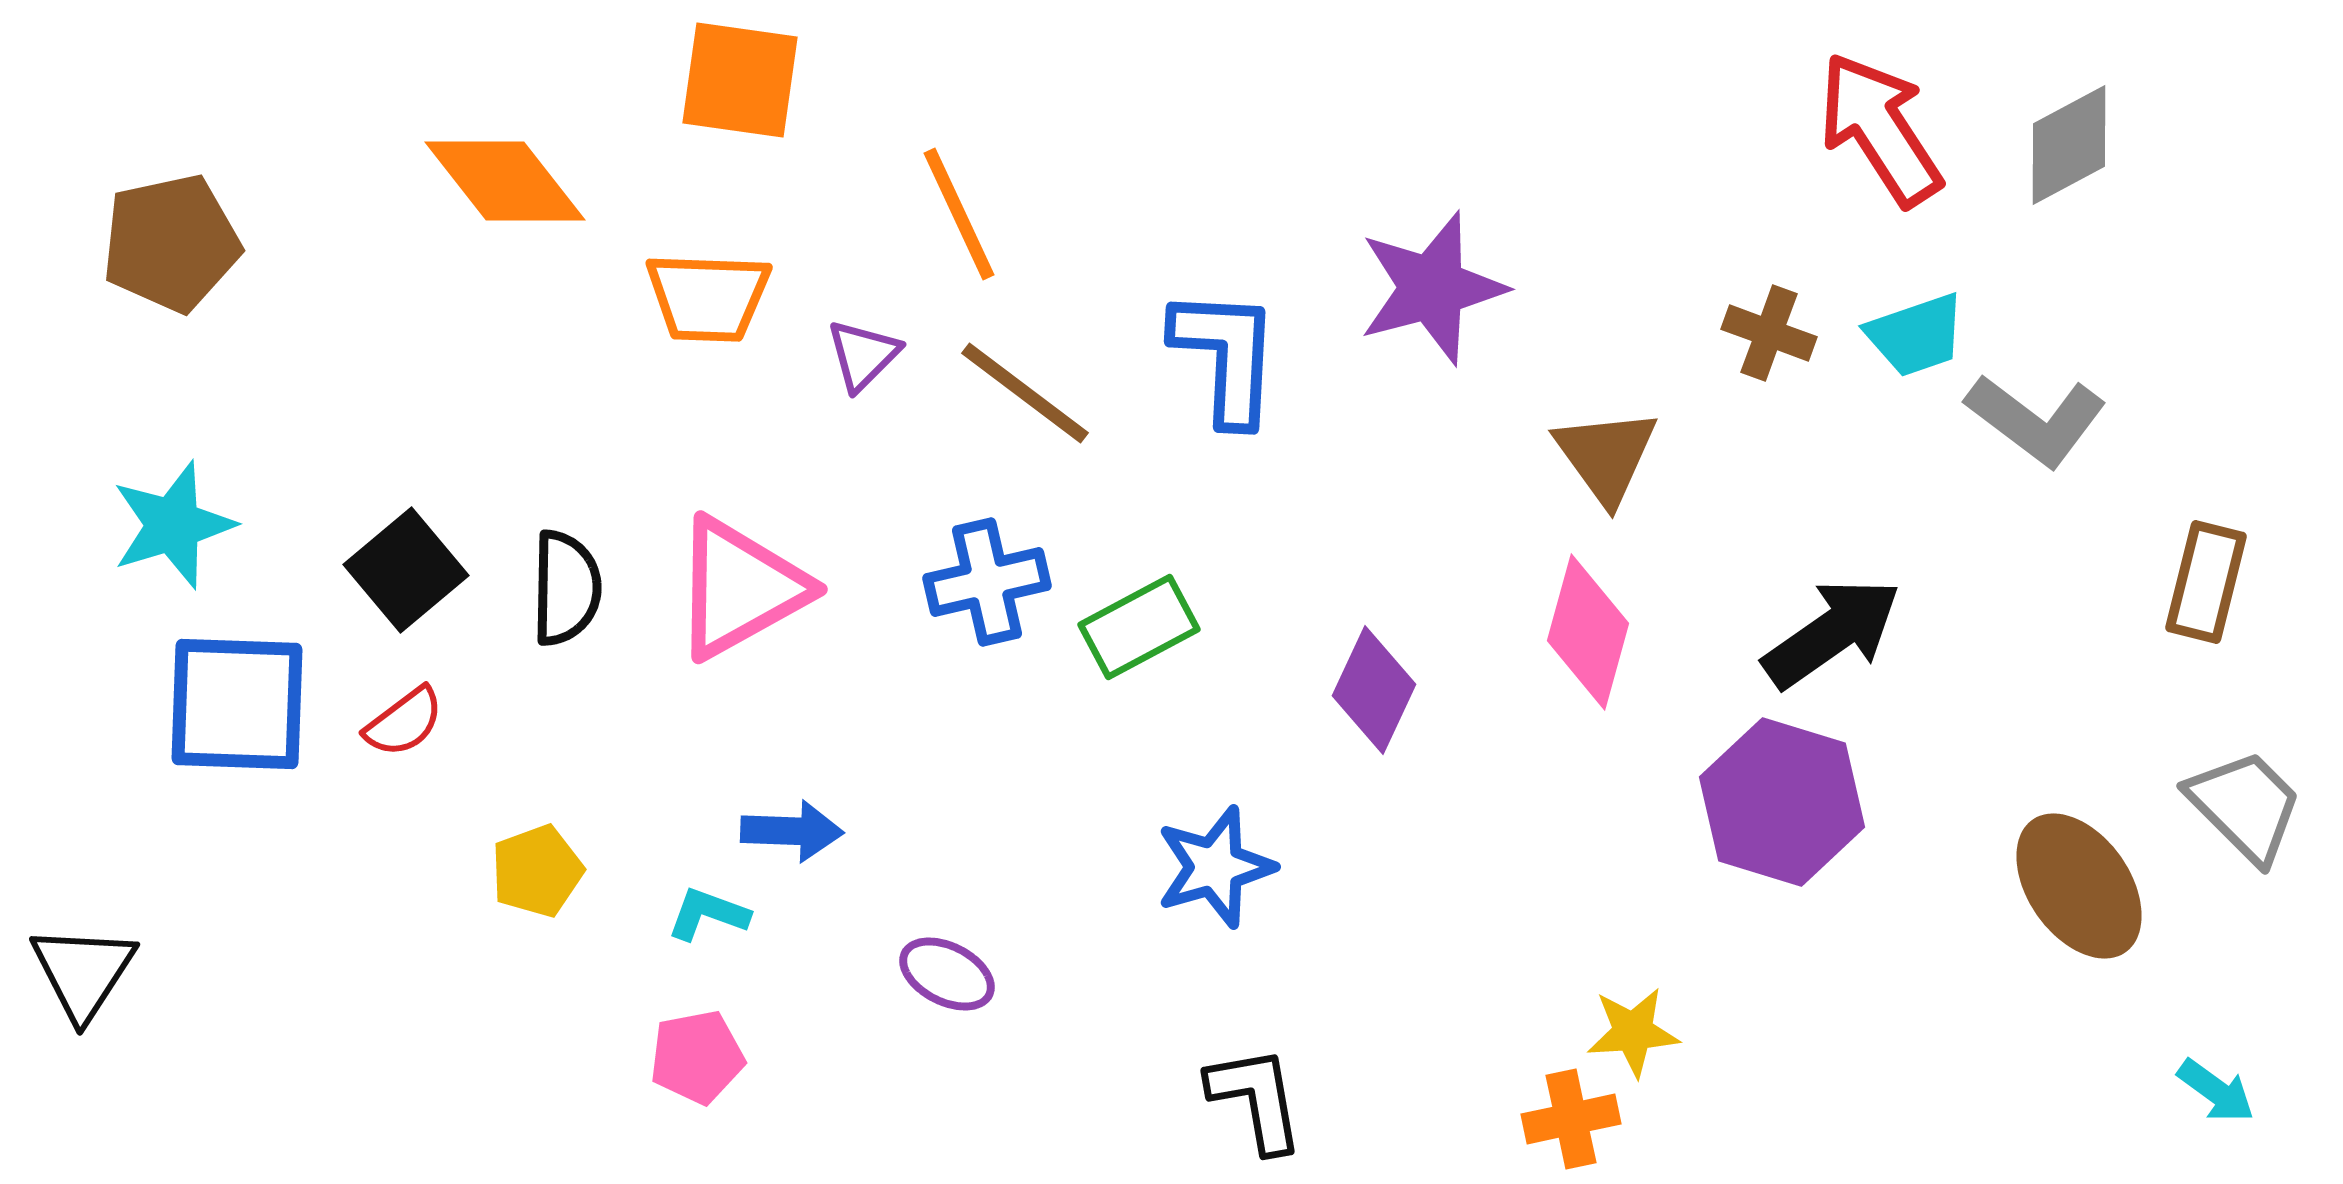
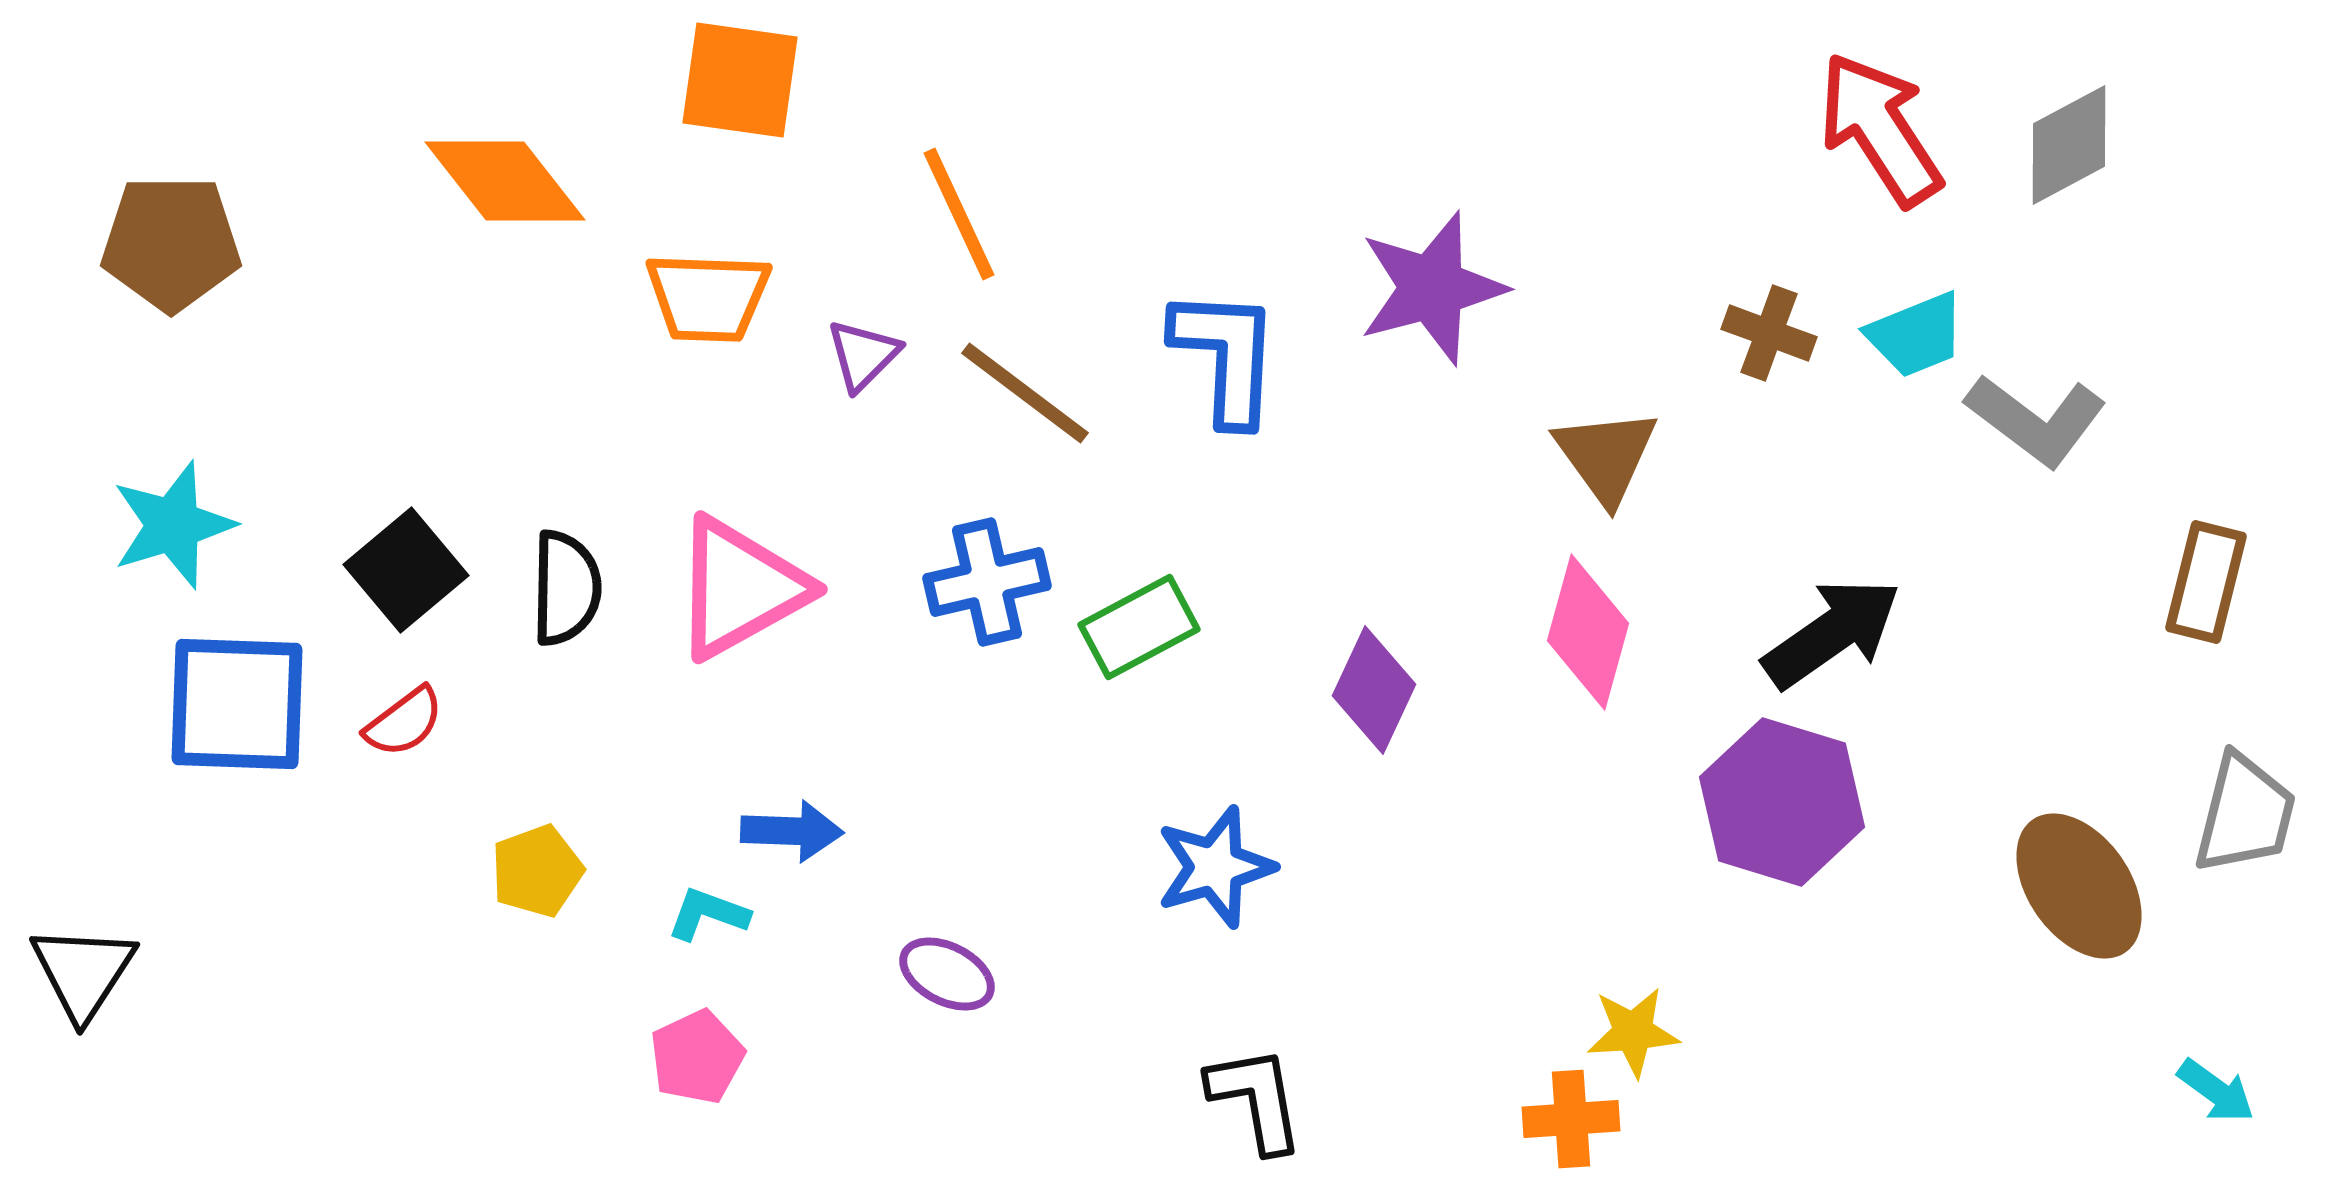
brown pentagon at (171, 243): rotated 12 degrees clockwise
cyan trapezoid at (1916, 335): rotated 3 degrees counterclockwise
gray trapezoid at (2245, 806): moved 8 px down; rotated 59 degrees clockwise
pink pentagon at (697, 1057): rotated 14 degrees counterclockwise
orange cross at (1571, 1119): rotated 8 degrees clockwise
